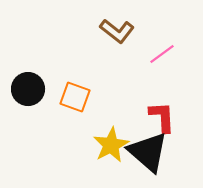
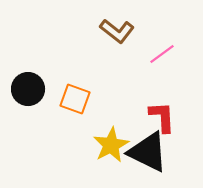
orange square: moved 2 px down
black triangle: rotated 15 degrees counterclockwise
